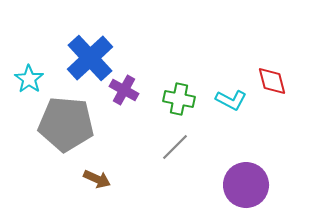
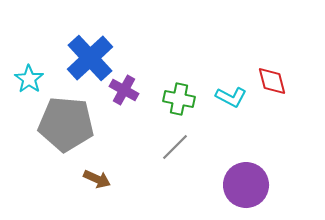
cyan L-shape: moved 3 px up
